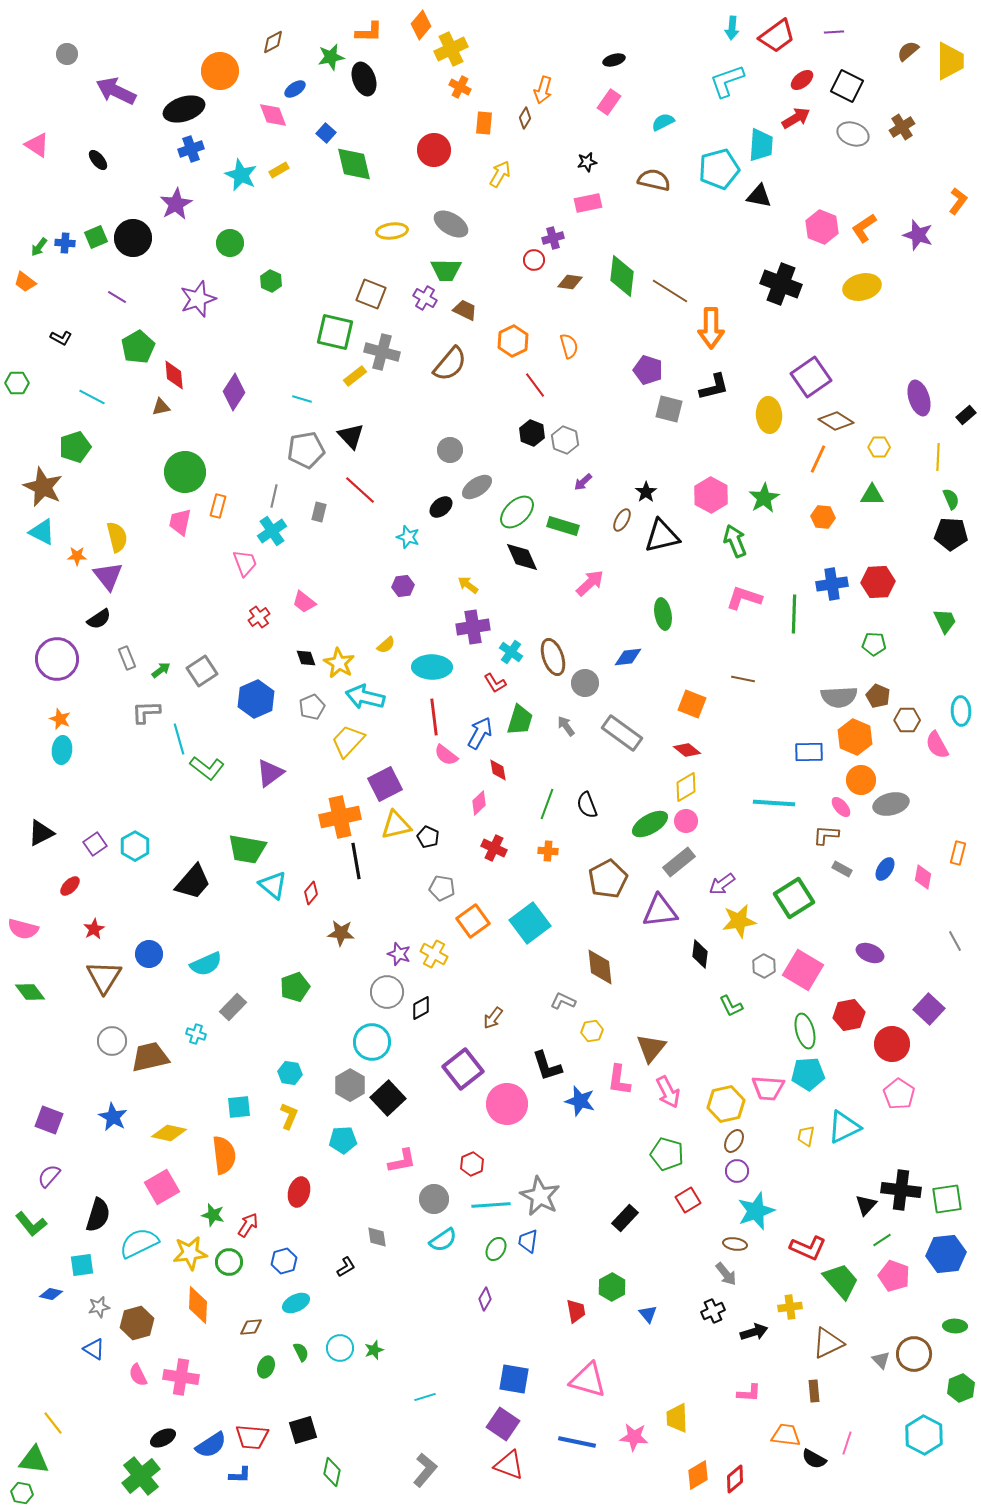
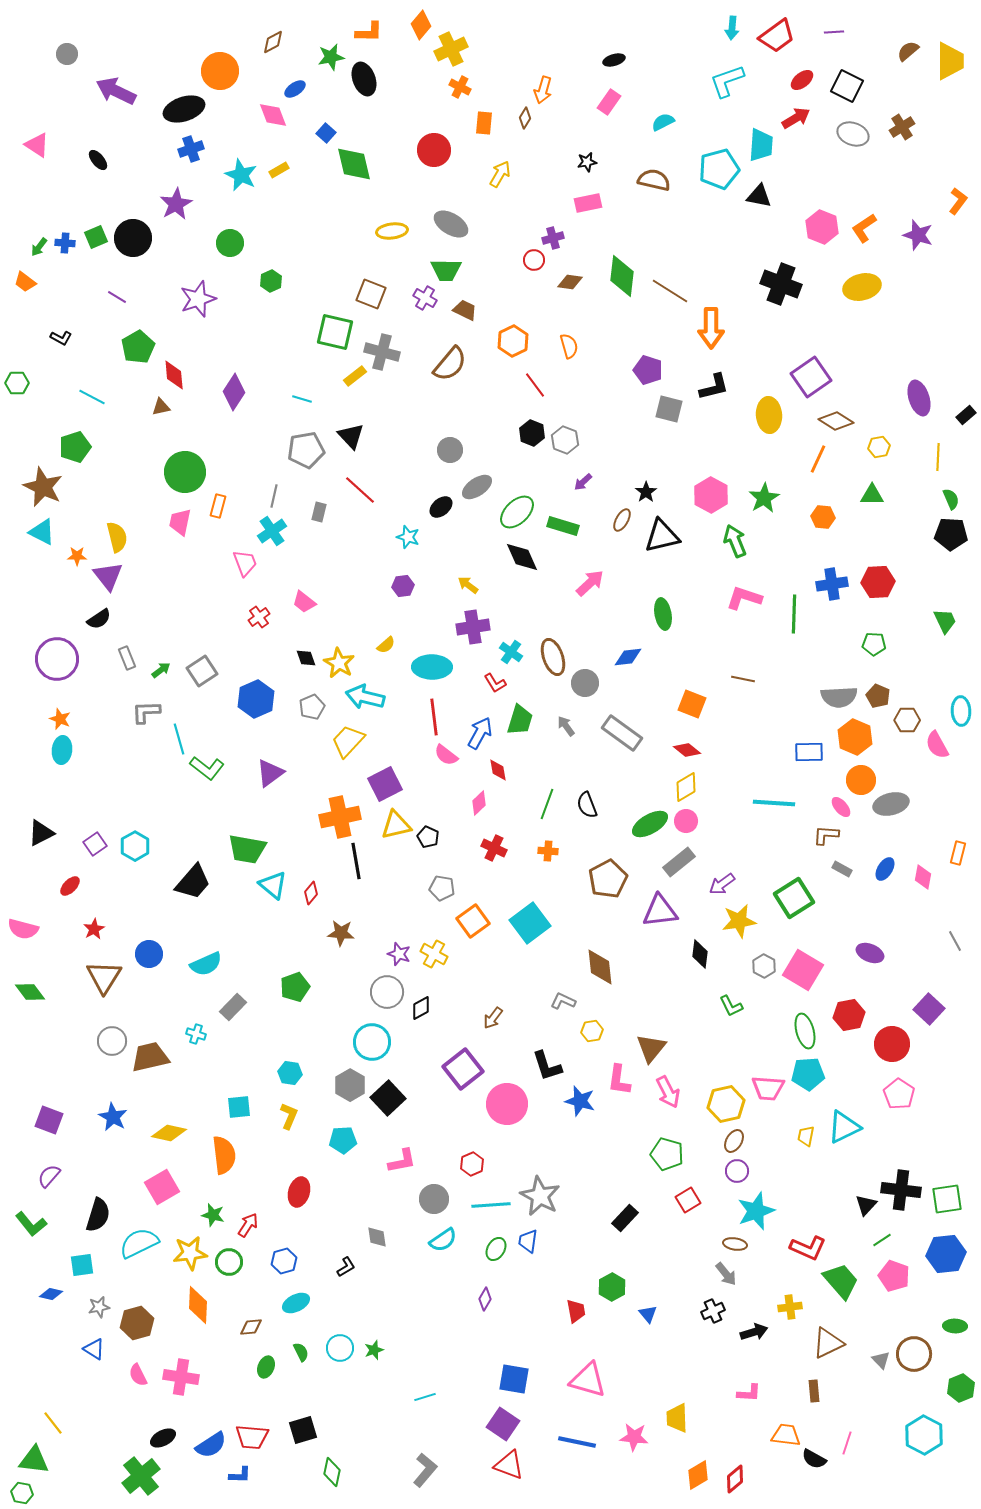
green hexagon at (271, 281): rotated 10 degrees clockwise
yellow hexagon at (879, 447): rotated 10 degrees counterclockwise
